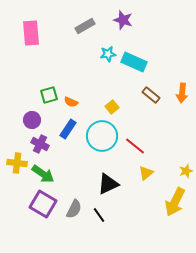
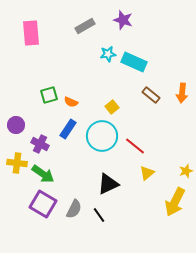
purple circle: moved 16 px left, 5 px down
yellow triangle: moved 1 px right
